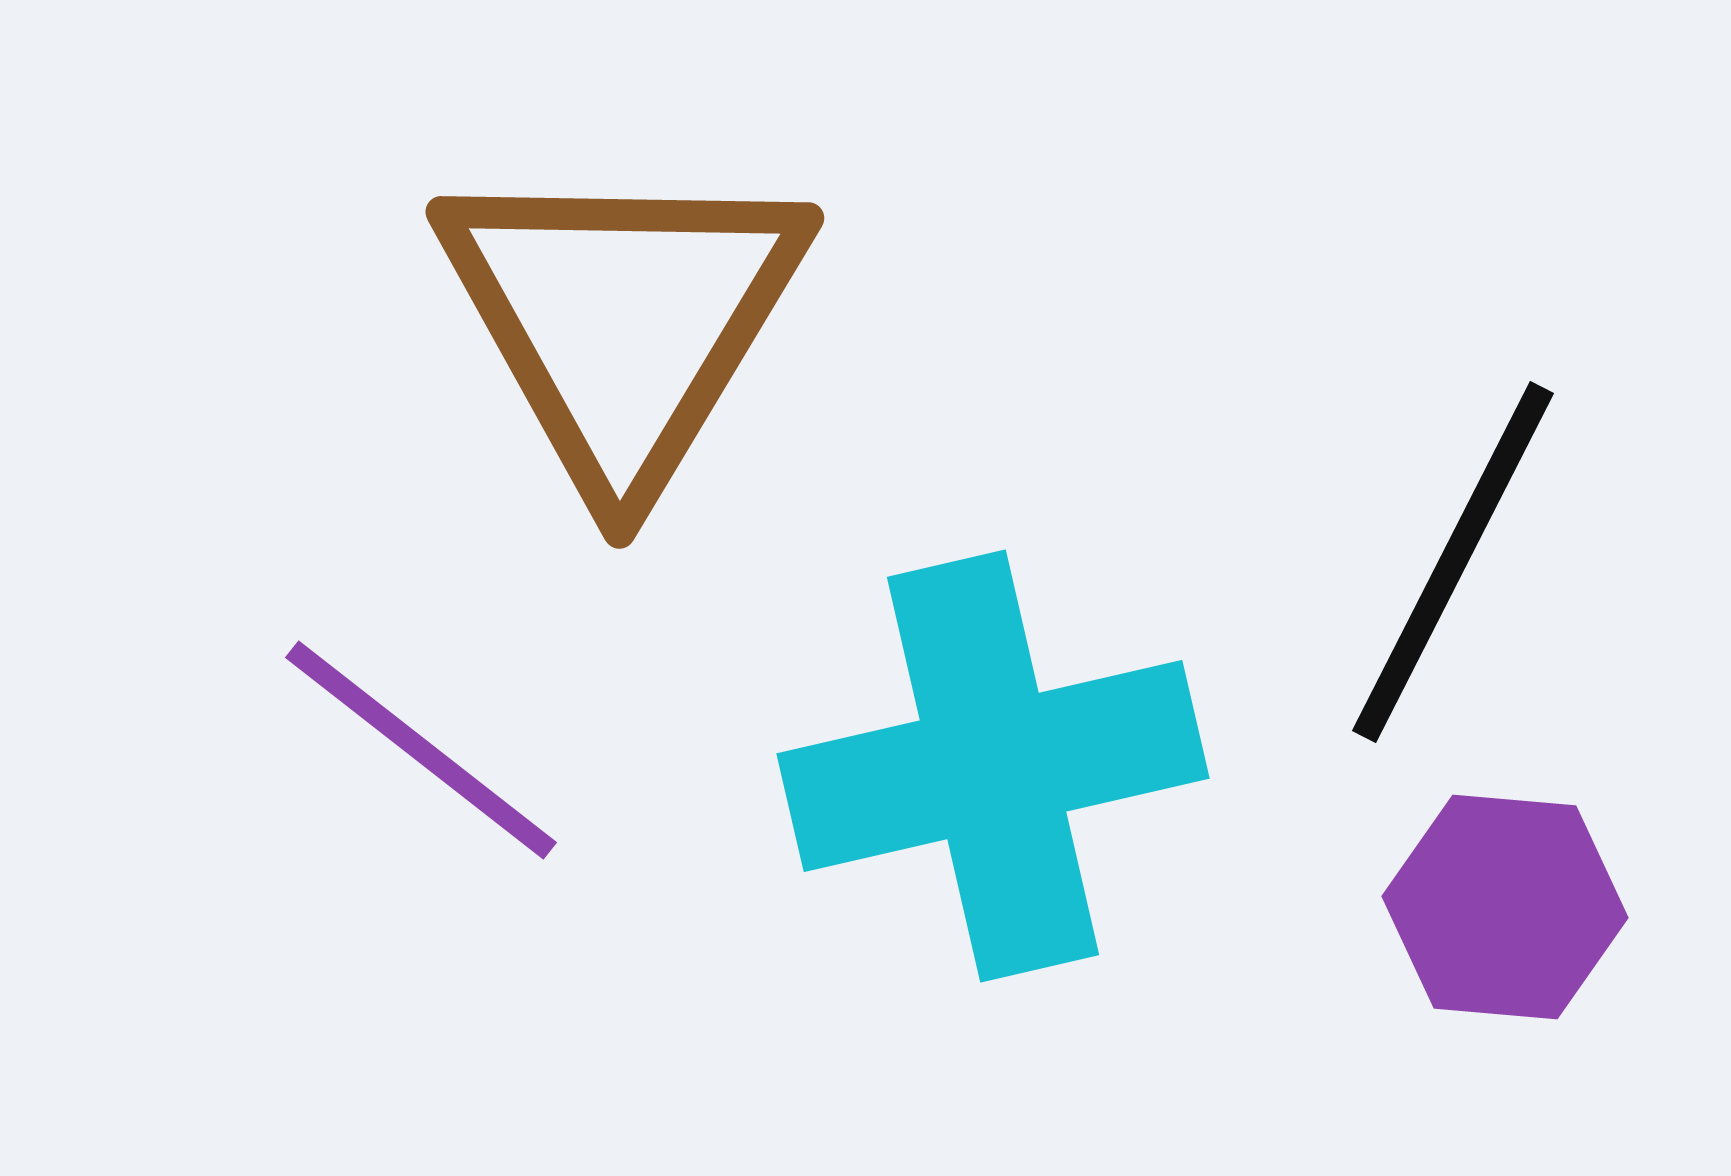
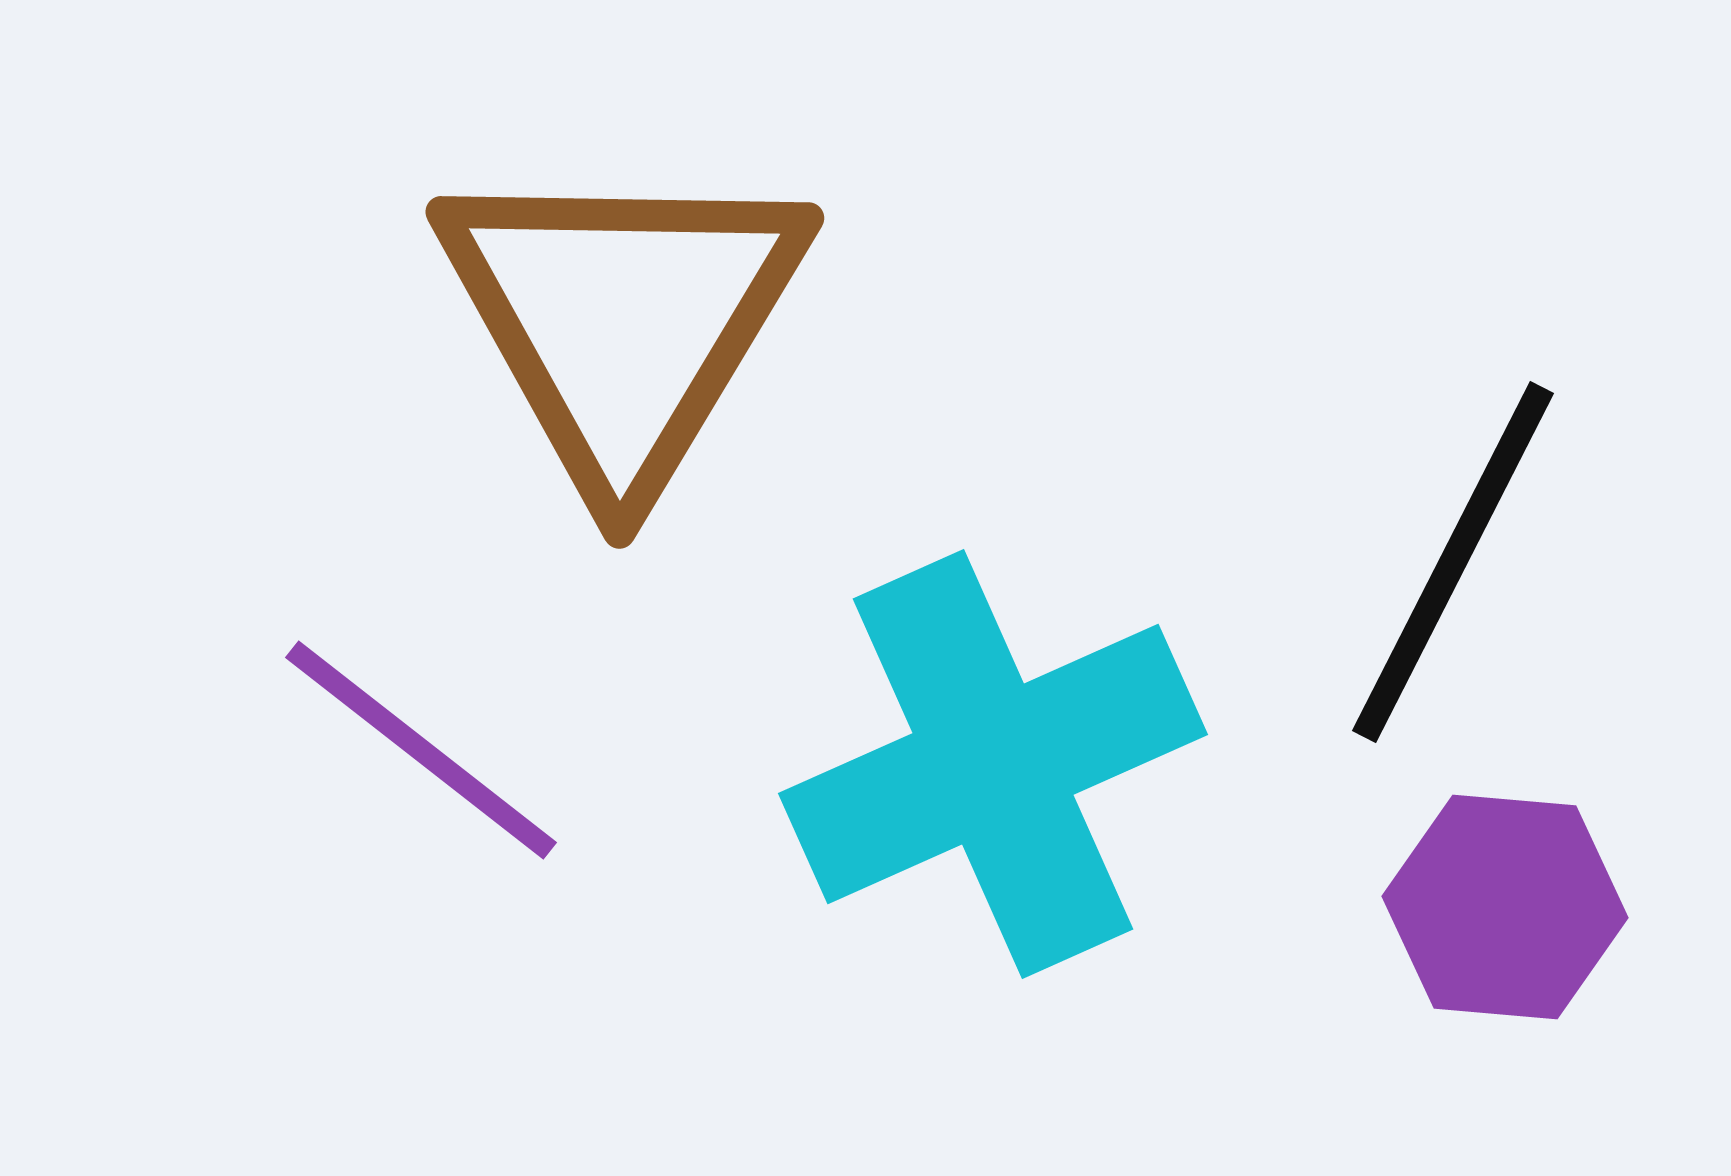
cyan cross: moved 2 px up; rotated 11 degrees counterclockwise
